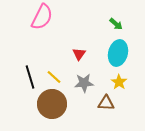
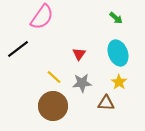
pink semicircle: rotated 8 degrees clockwise
green arrow: moved 6 px up
cyan ellipse: rotated 35 degrees counterclockwise
black line: moved 12 px left, 28 px up; rotated 70 degrees clockwise
gray star: moved 2 px left
brown circle: moved 1 px right, 2 px down
